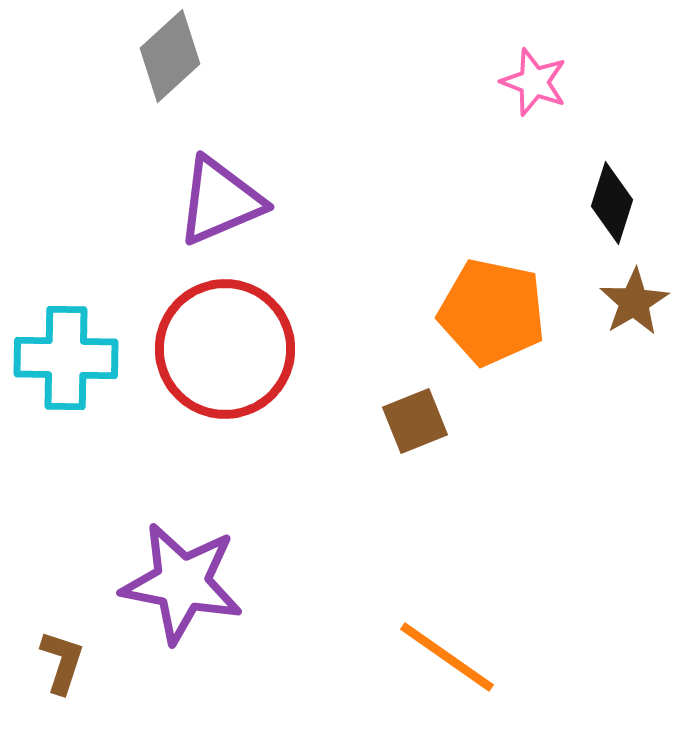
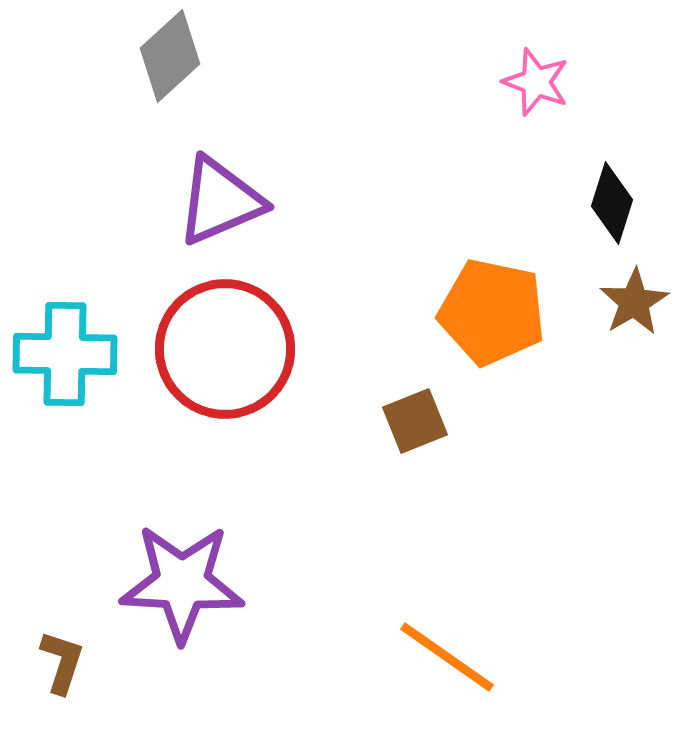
pink star: moved 2 px right
cyan cross: moved 1 px left, 4 px up
purple star: rotated 8 degrees counterclockwise
